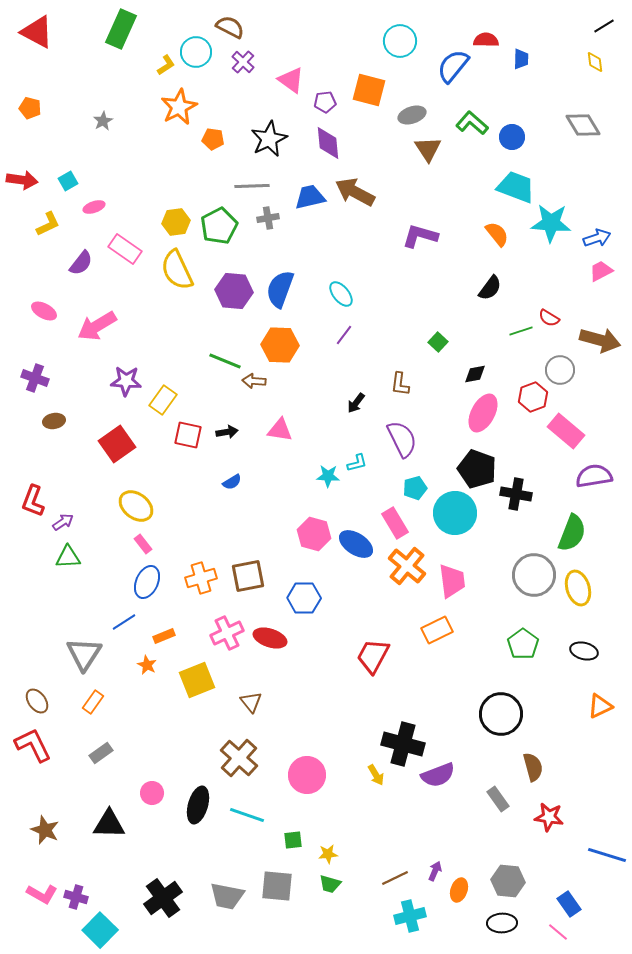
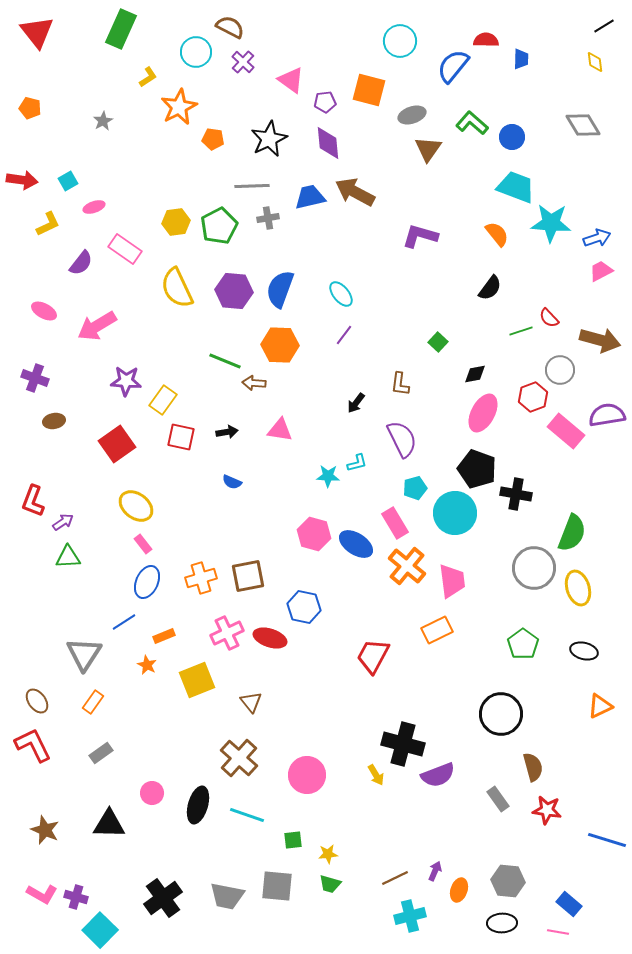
red triangle at (37, 32): rotated 24 degrees clockwise
yellow L-shape at (166, 65): moved 18 px left, 12 px down
brown triangle at (428, 149): rotated 8 degrees clockwise
yellow semicircle at (177, 270): moved 18 px down
red semicircle at (549, 318): rotated 15 degrees clockwise
brown arrow at (254, 381): moved 2 px down
red square at (188, 435): moved 7 px left, 2 px down
purple semicircle at (594, 476): moved 13 px right, 61 px up
blue semicircle at (232, 482): rotated 54 degrees clockwise
gray circle at (534, 575): moved 7 px up
blue hexagon at (304, 598): moved 9 px down; rotated 12 degrees clockwise
red star at (549, 817): moved 2 px left, 7 px up
blue line at (607, 855): moved 15 px up
blue rectangle at (569, 904): rotated 15 degrees counterclockwise
pink line at (558, 932): rotated 30 degrees counterclockwise
